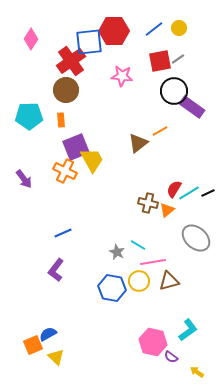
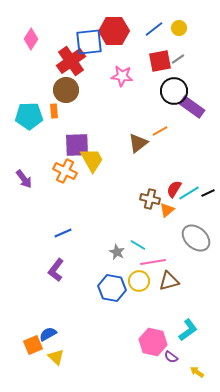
orange rectangle at (61, 120): moved 7 px left, 9 px up
purple square at (76, 147): moved 1 px right, 2 px up; rotated 20 degrees clockwise
brown cross at (148, 203): moved 2 px right, 4 px up
